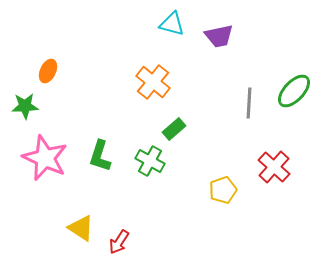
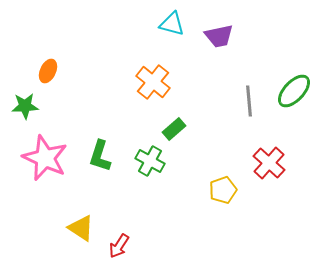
gray line: moved 2 px up; rotated 8 degrees counterclockwise
red cross: moved 5 px left, 4 px up
red arrow: moved 4 px down
